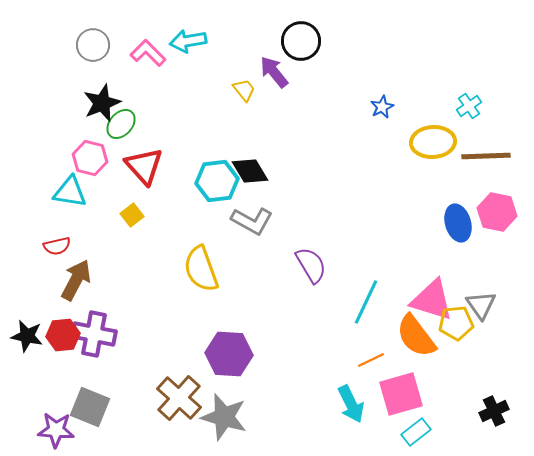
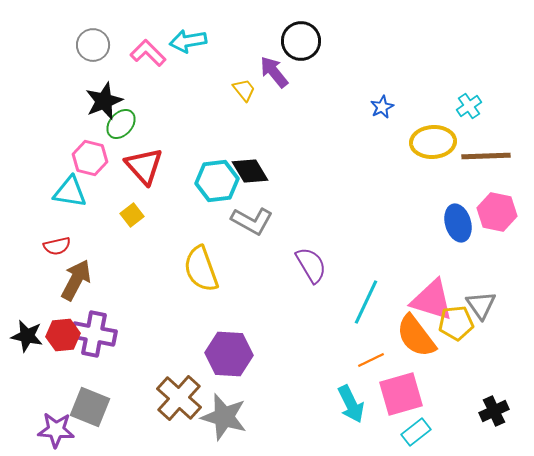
black star at (102, 103): moved 2 px right, 2 px up
